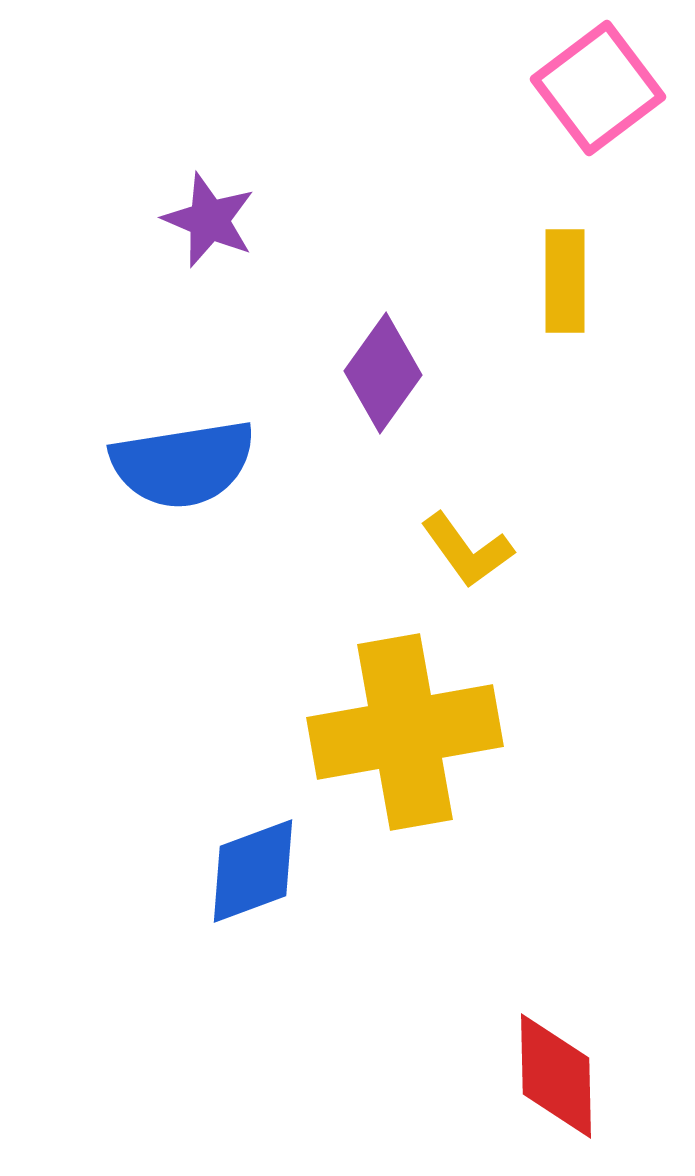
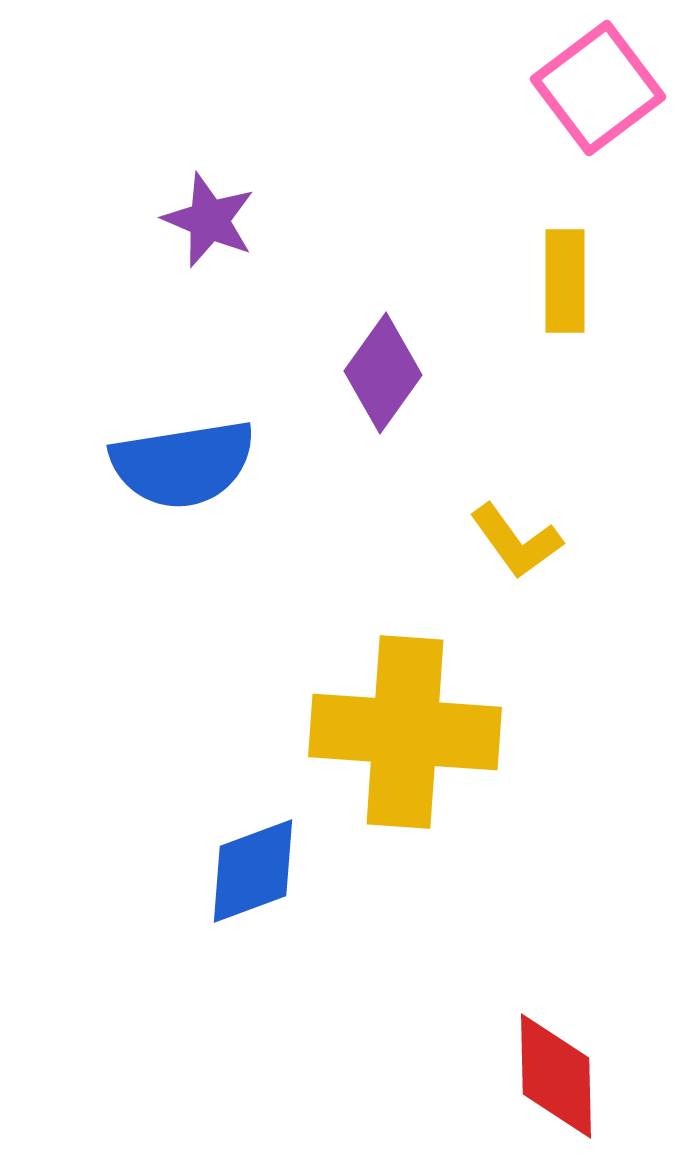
yellow L-shape: moved 49 px right, 9 px up
yellow cross: rotated 14 degrees clockwise
